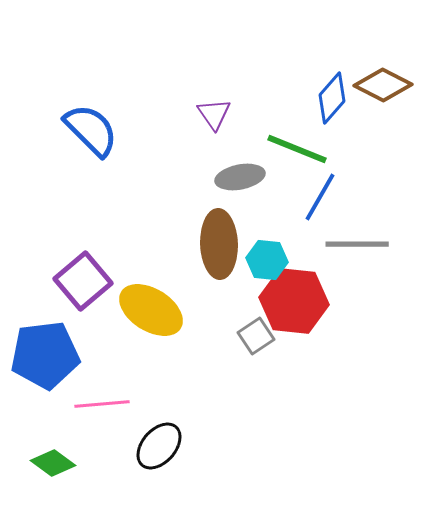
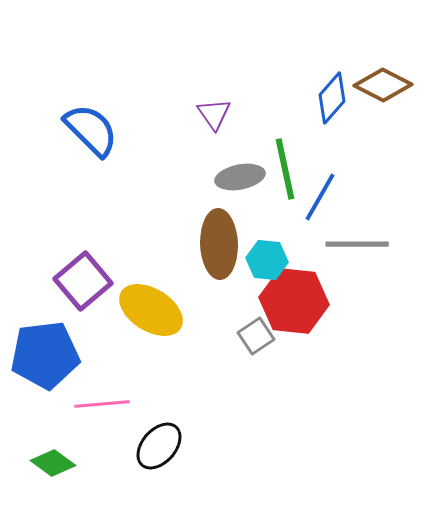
green line: moved 12 px left, 20 px down; rotated 56 degrees clockwise
